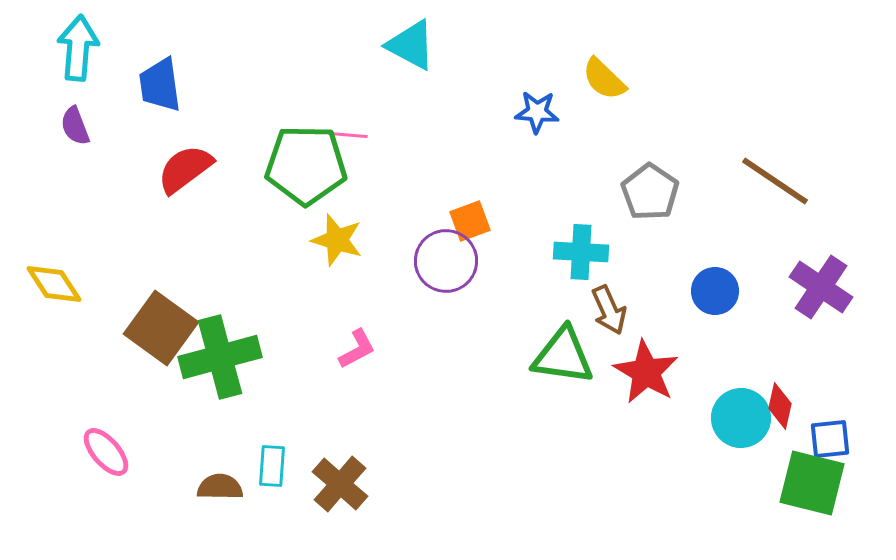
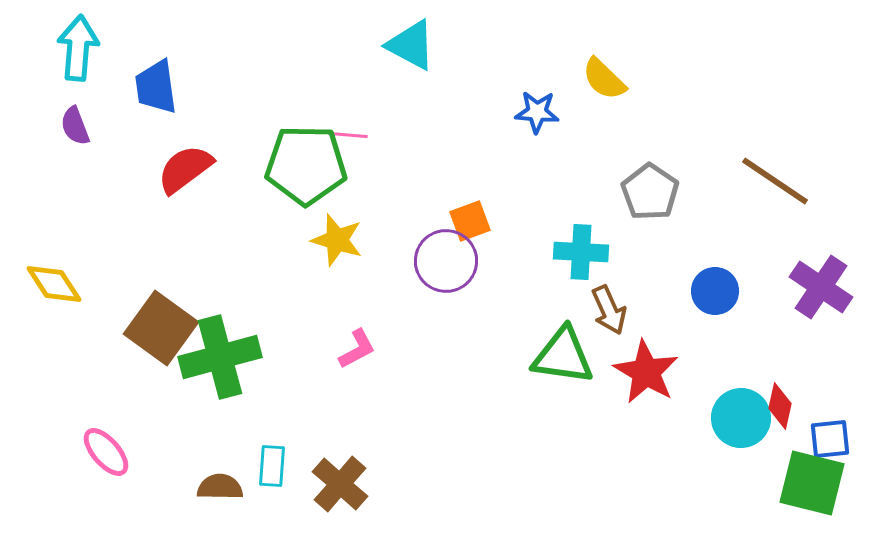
blue trapezoid: moved 4 px left, 2 px down
